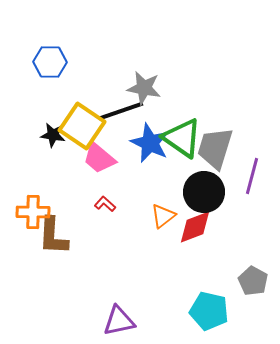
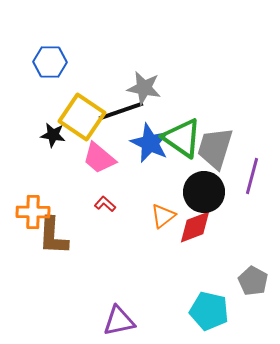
yellow square: moved 9 px up
